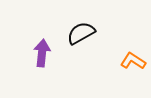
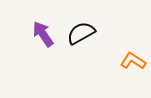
purple arrow: moved 1 px right, 19 px up; rotated 40 degrees counterclockwise
